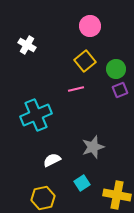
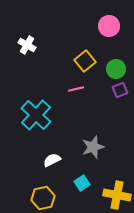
pink circle: moved 19 px right
cyan cross: rotated 24 degrees counterclockwise
